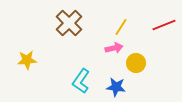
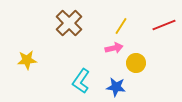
yellow line: moved 1 px up
